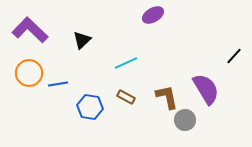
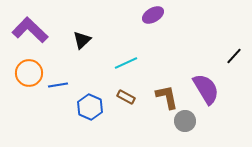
blue line: moved 1 px down
blue hexagon: rotated 15 degrees clockwise
gray circle: moved 1 px down
